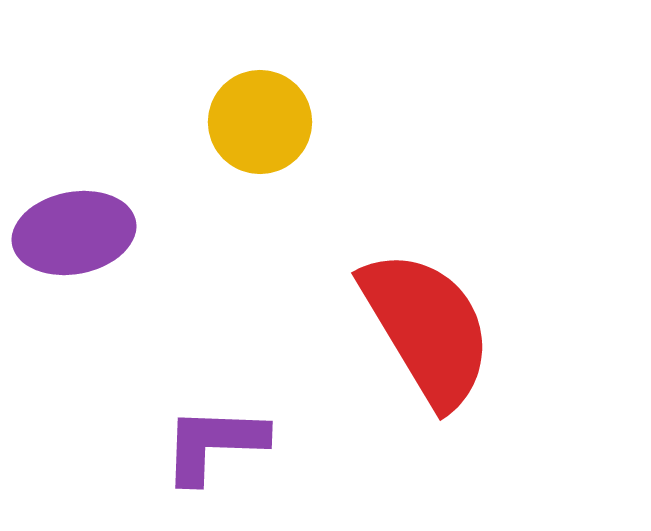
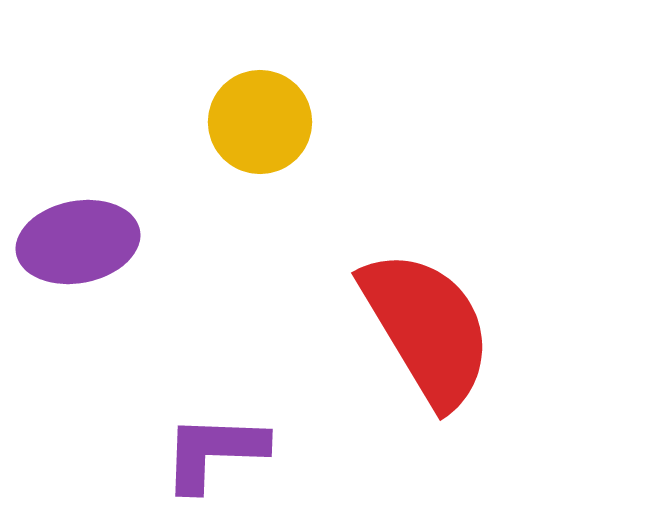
purple ellipse: moved 4 px right, 9 px down
purple L-shape: moved 8 px down
